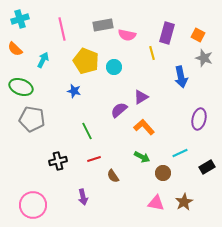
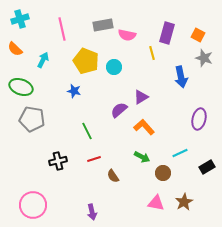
purple arrow: moved 9 px right, 15 px down
